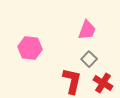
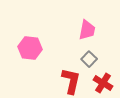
pink trapezoid: rotated 10 degrees counterclockwise
red L-shape: moved 1 px left
